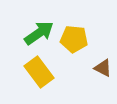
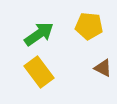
green arrow: moved 1 px down
yellow pentagon: moved 15 px right, 13 px up
